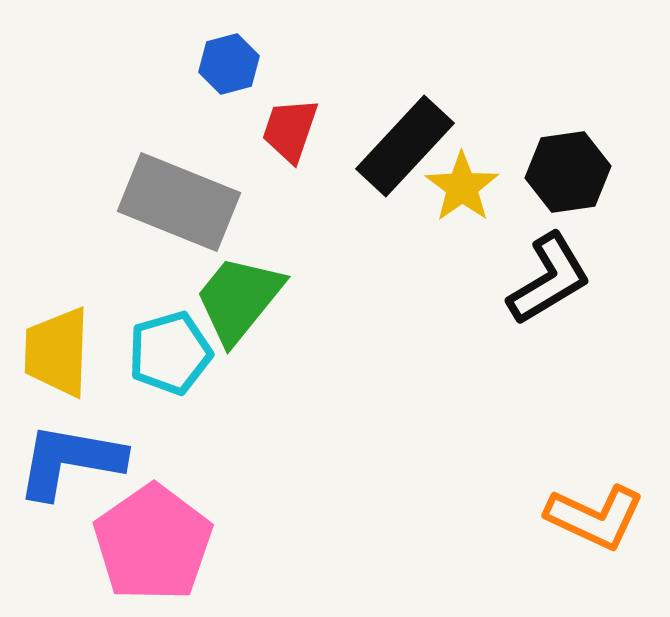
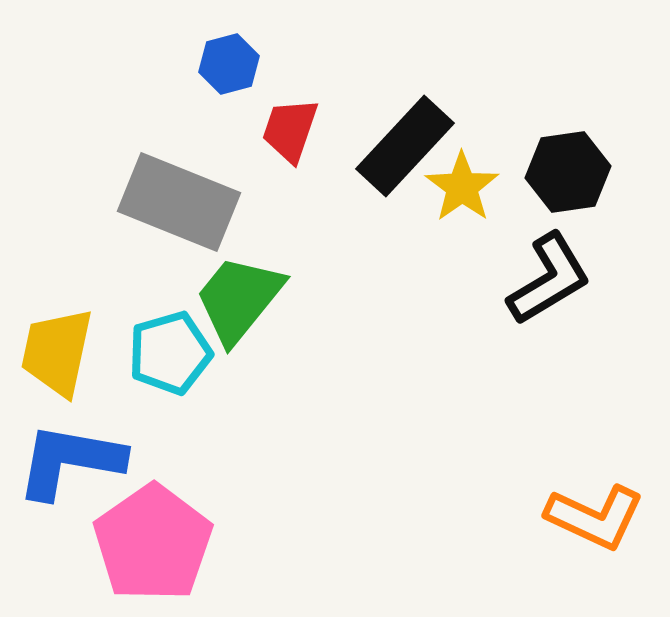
yellow trapezoid: rotated 10 degrees clockwise
